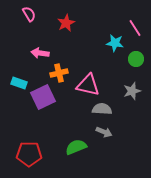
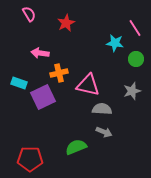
red pentagon: moved 1 px right, 5 px down
